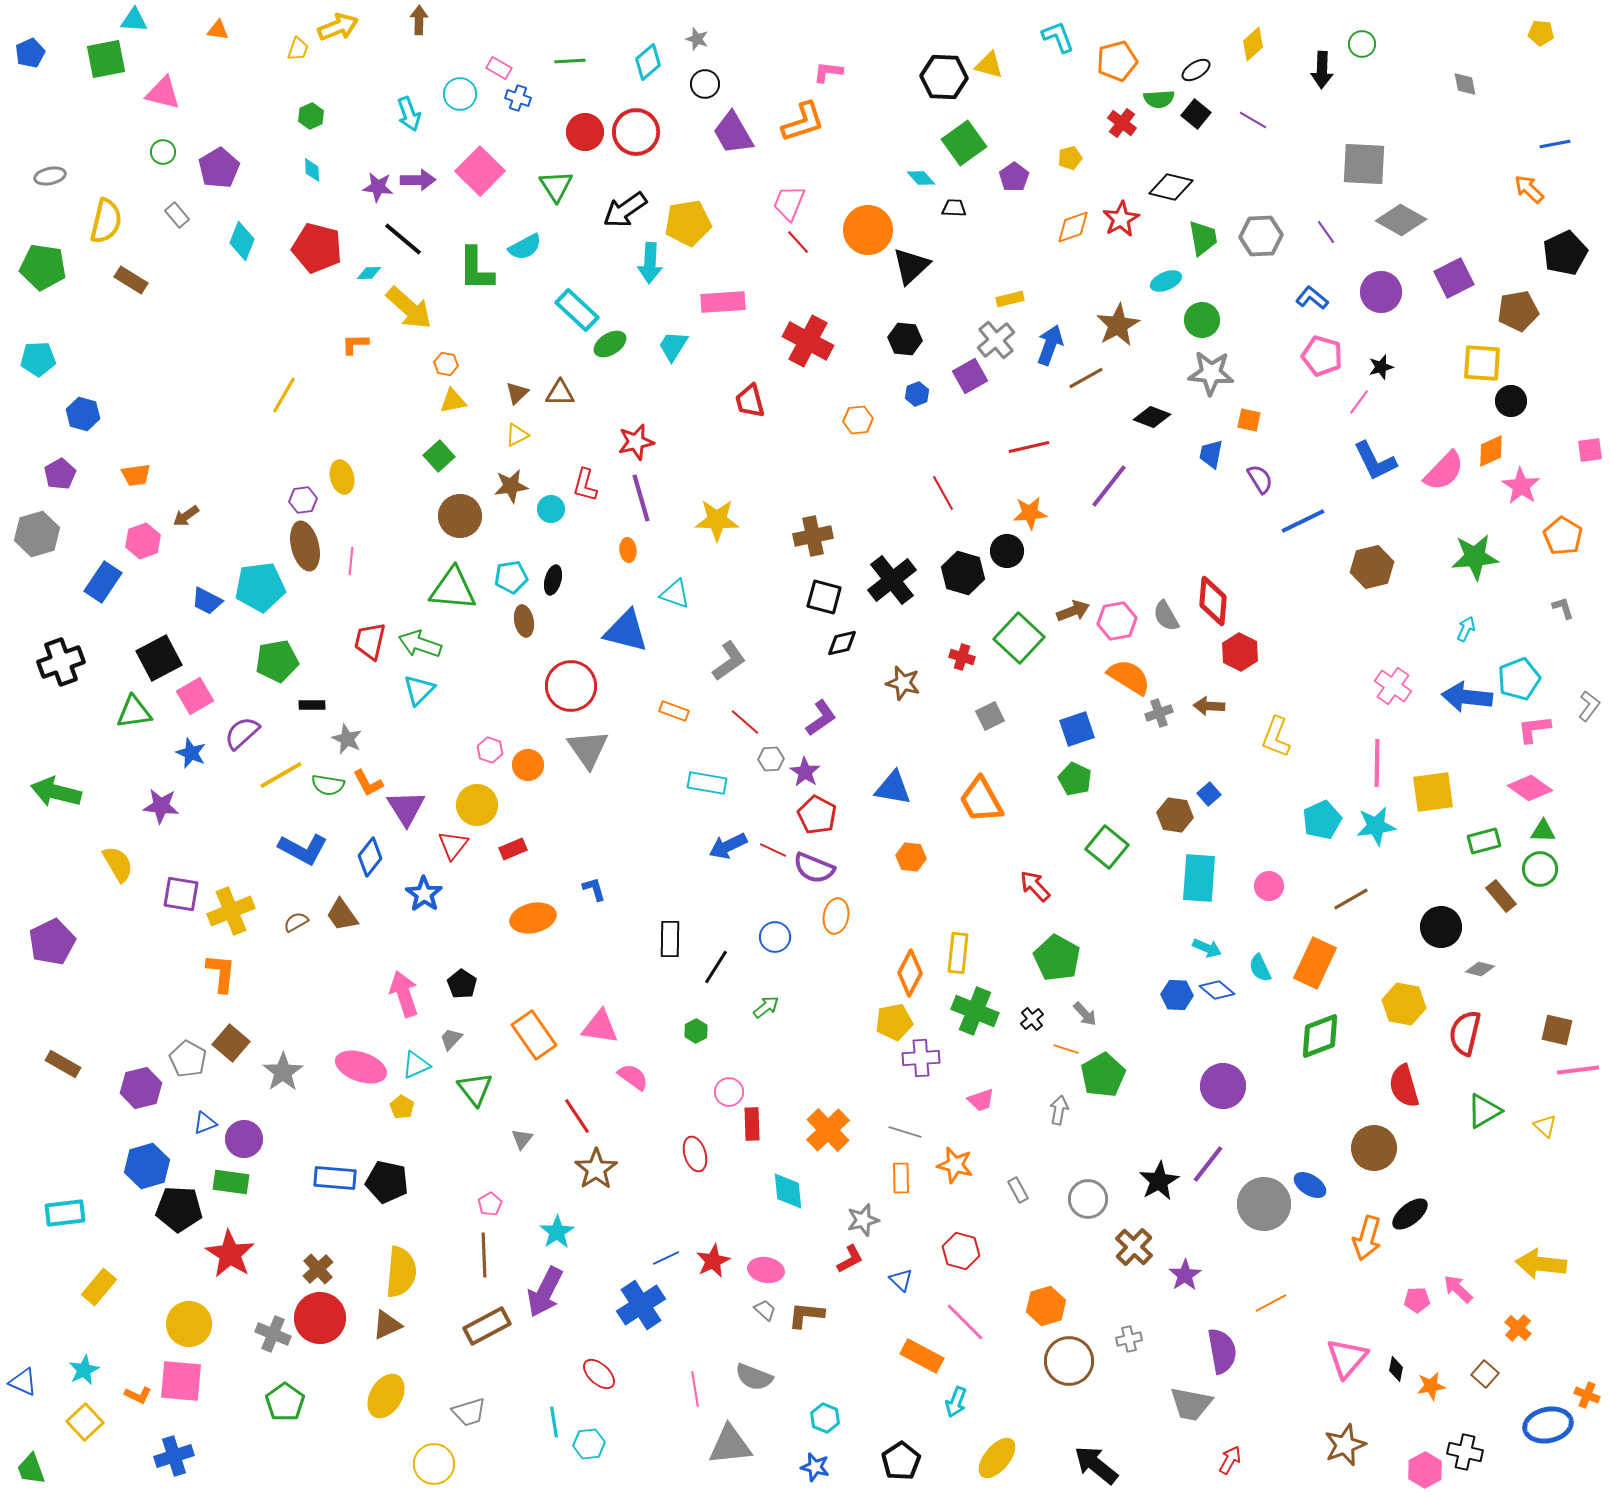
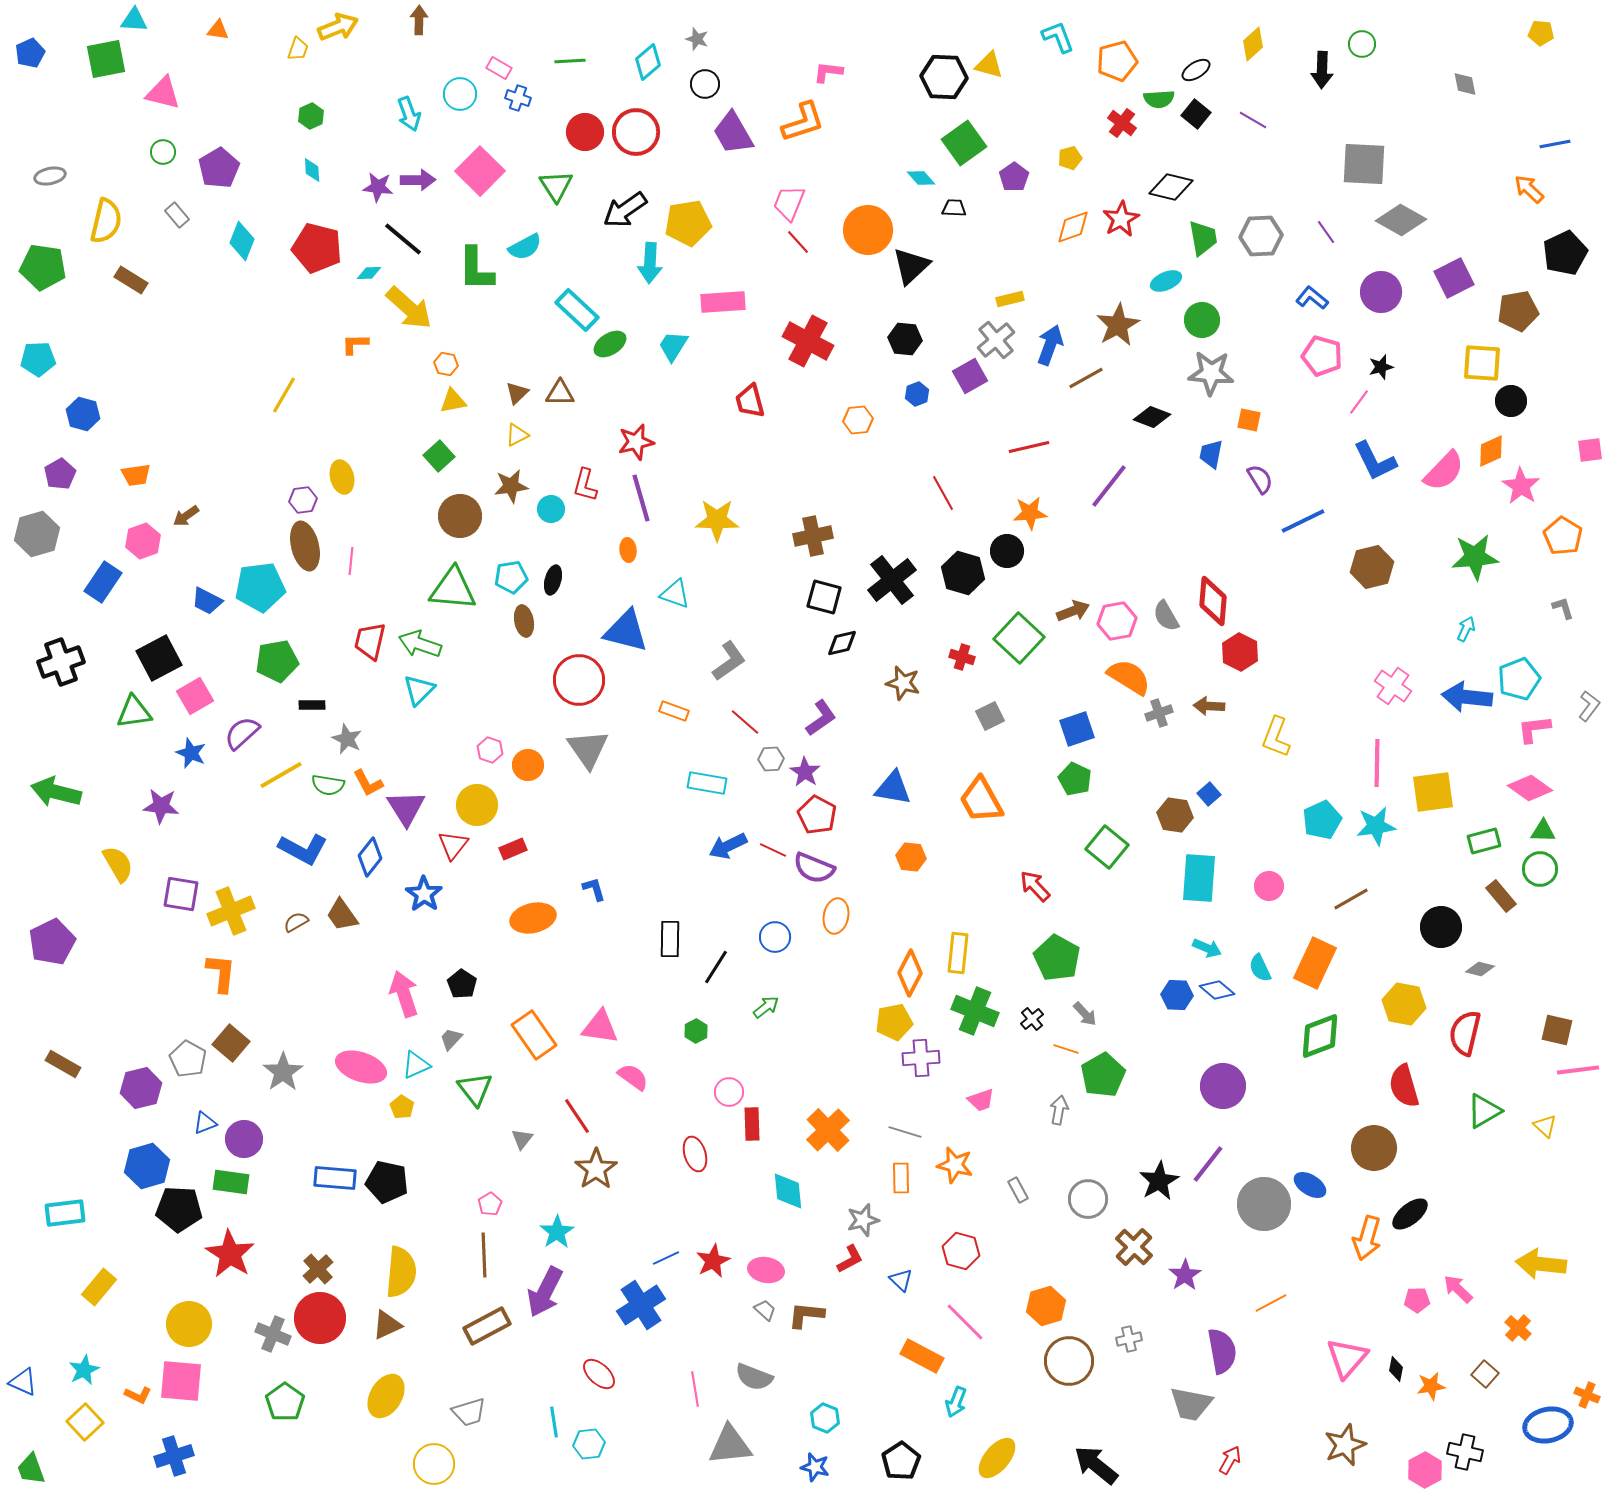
red circle at (571, 686): moved 8 px right, 6 px up
